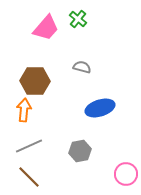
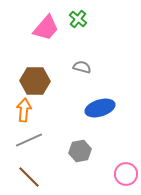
gray line: moved 6 px up
